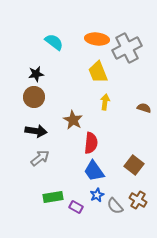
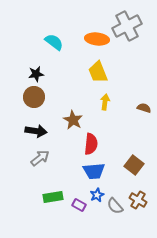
gray cross: moved 22 px up
red semicircle: moved 1 px down
blue trapezoid: rotated 60 degrees counterclockwise
purple rectangle: moved 3 px right, 2 px up
